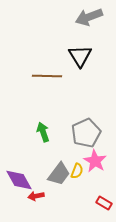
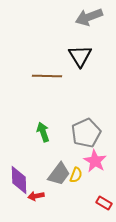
yellow semicircle: moved 1 px left, 4 px down
purple diamond: rotated 28 degrees clockwise
